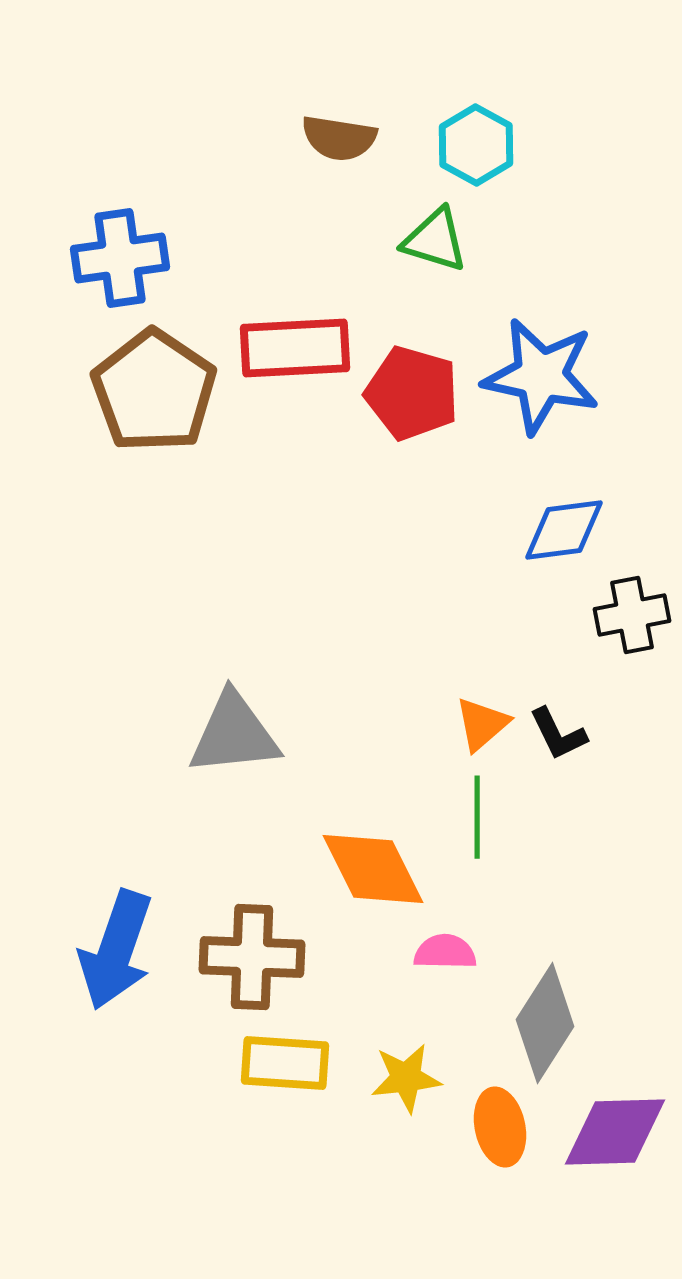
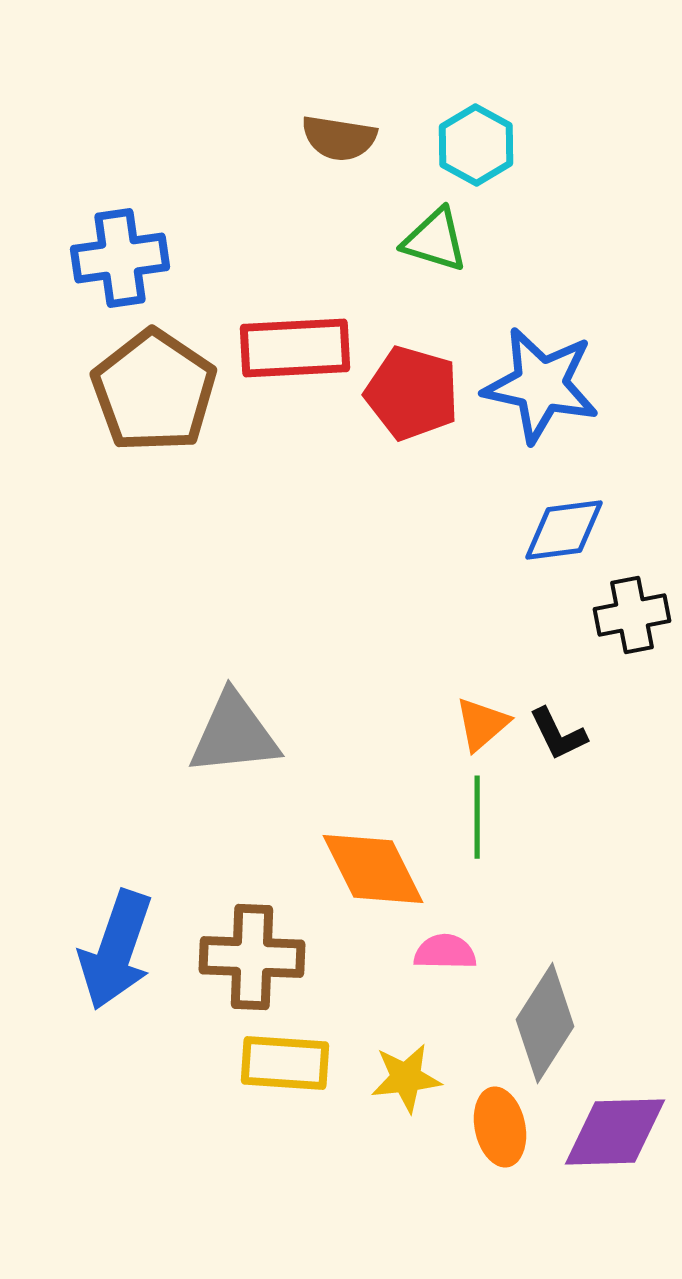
blue star: moved 9 px down
